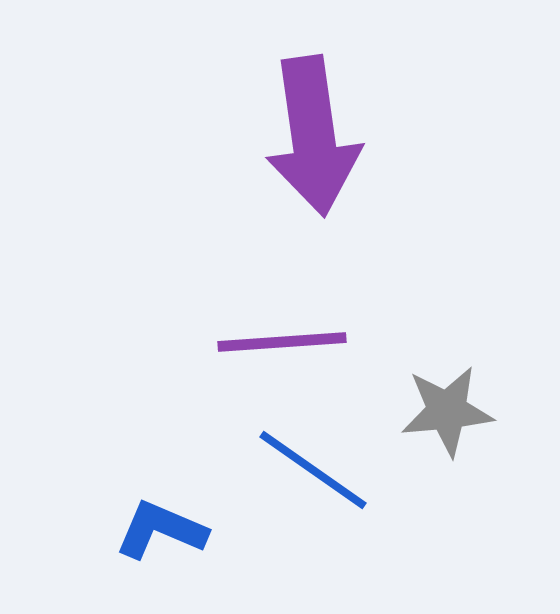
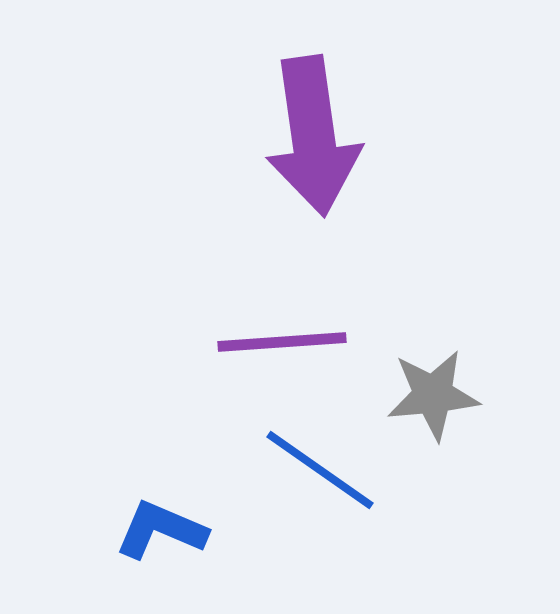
gray star: moved 14 px left, 16 px up
blue line: moved 7 px right
